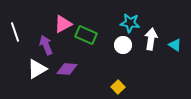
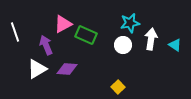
cyan star: rotated 18 degrees counterclockwise
